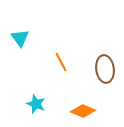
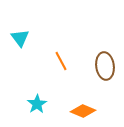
orange line: moved 1 px up
brown ellipse: moved 3 px up
cyan star: moved 1 px right; rotated 18 degrees clockwise
